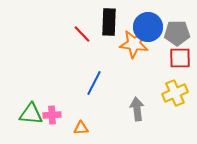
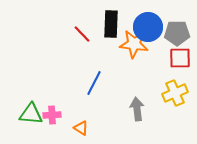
black rectangle: moved 2 px right, 2 px down
orange triangle: rotated 35 degrees clockwise
